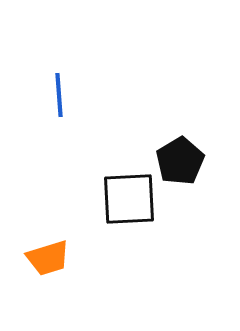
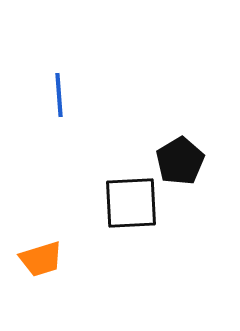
black square: moved 2 px right, 4 px down
orange trapezoid: moved 7 px left, 1 px down
